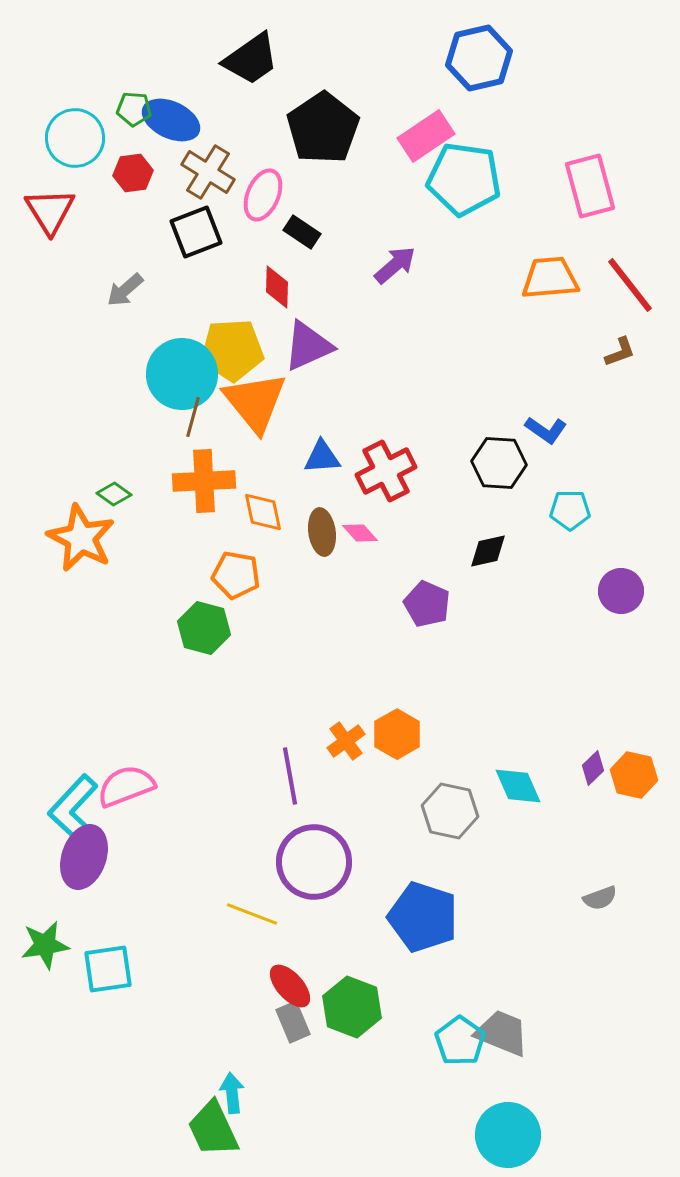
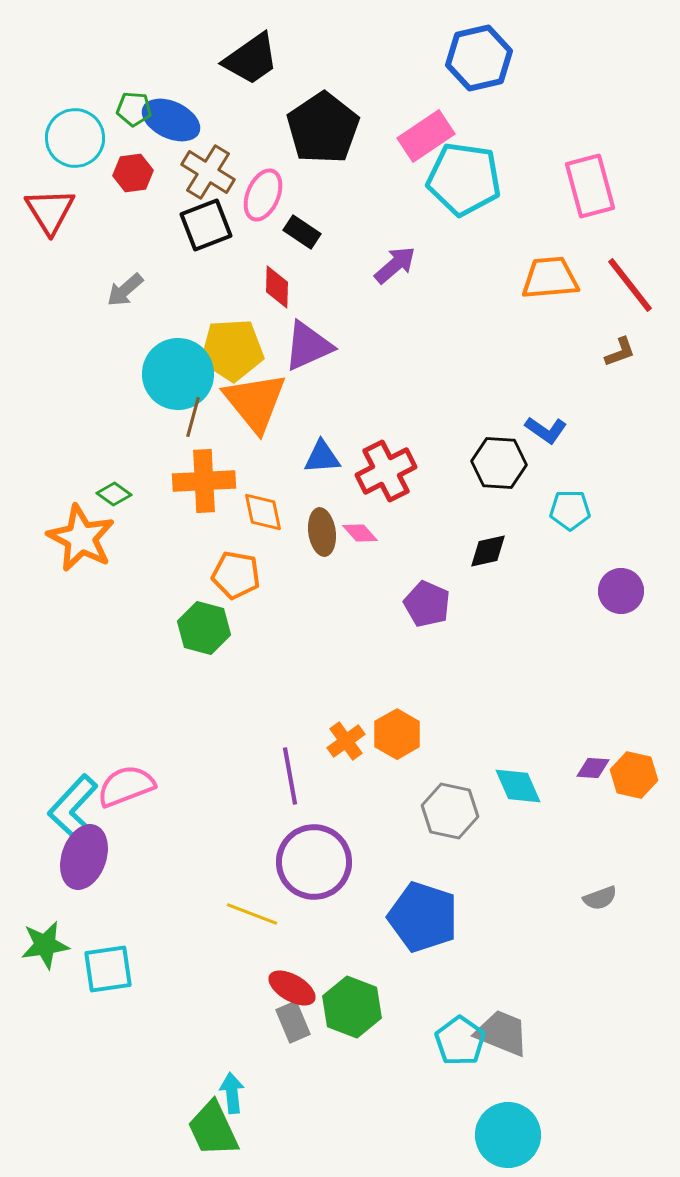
black square at (196, 232): moved 10 px right, 7 px up
cyan circle at (182, 374): moved 4 px left
purple diamond at (593, 768): rotated 48 degrees clockwise
red ellipse at (290, 986): moved 2 px right, 2 px down; rotated 18 degrees counterclockwise
